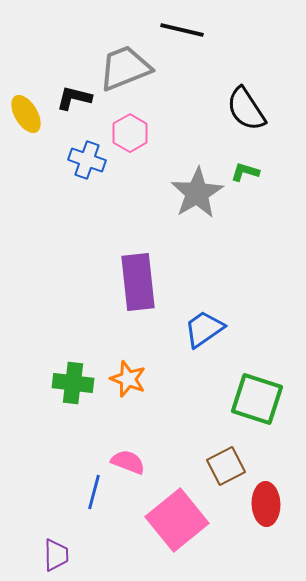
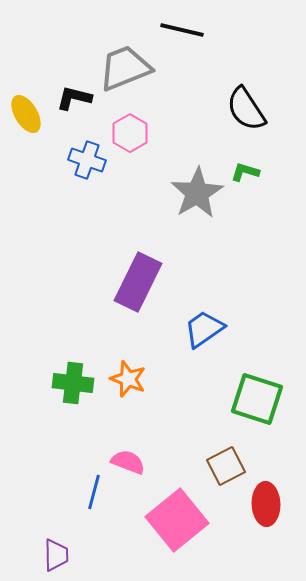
purple rectangle: rotated 32 degrees clockwise
